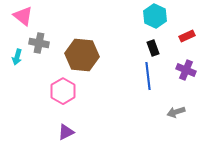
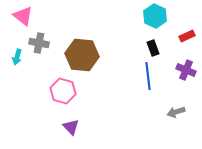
pink hexagon: rotated 15 degrees counterclockwise
purple triangle: moved 5 px right, 5 px up; rotated 48 degrees counterclockwise
